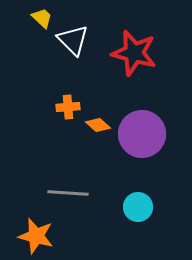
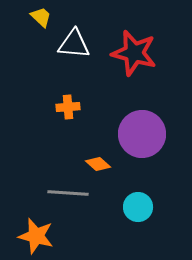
yellow trapezoid: moved 1 px left, 1 px up
white triangle: moved 1 px right, 4 px down; rotated 40 degrees counterclockwise
orange diamond: moved 39 px down
